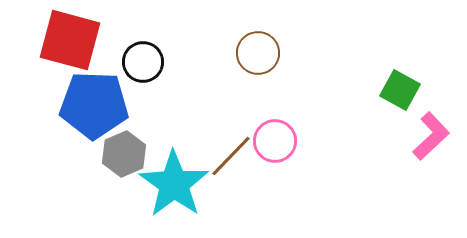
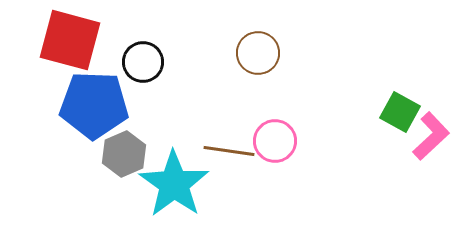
green square: moved 22 px down
brown line: moved 2 px left, 5 px up; rotated 54 degrees clockwise
